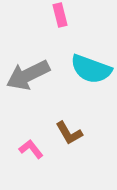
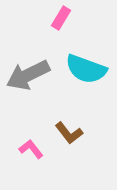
pink rectangle: moved 1 px right, 3 px down; rotated 45 degrees clockwise
cyan semicircle: moved 5 px left
brown L-shape: rotated 8 degrees counterclockwise
